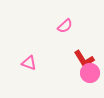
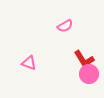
pink semicircle: rotated 14 degrees clockwise
pink circle: moved 1 px left, 1 px down
